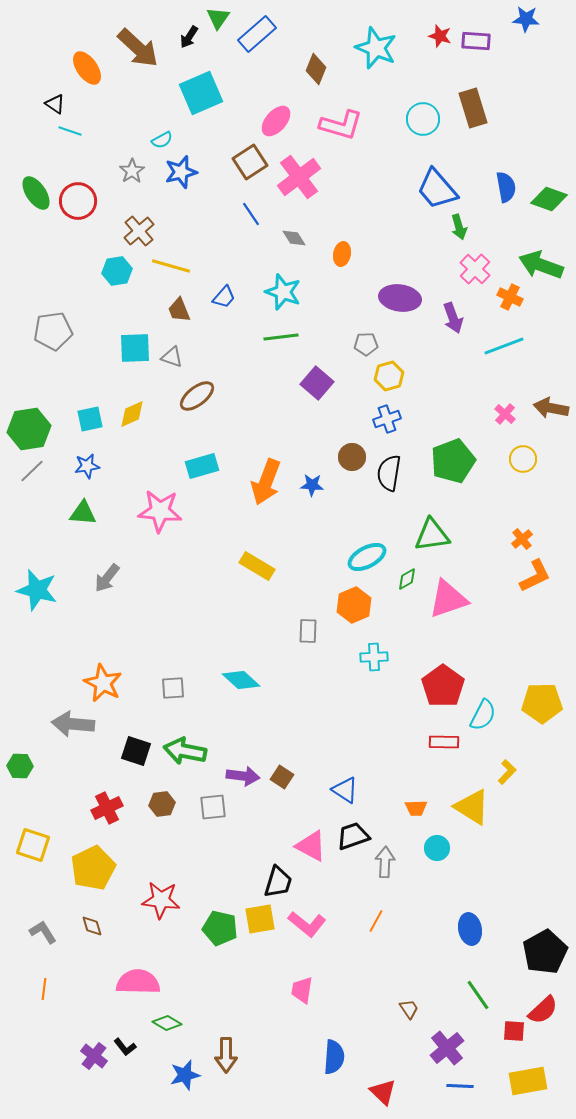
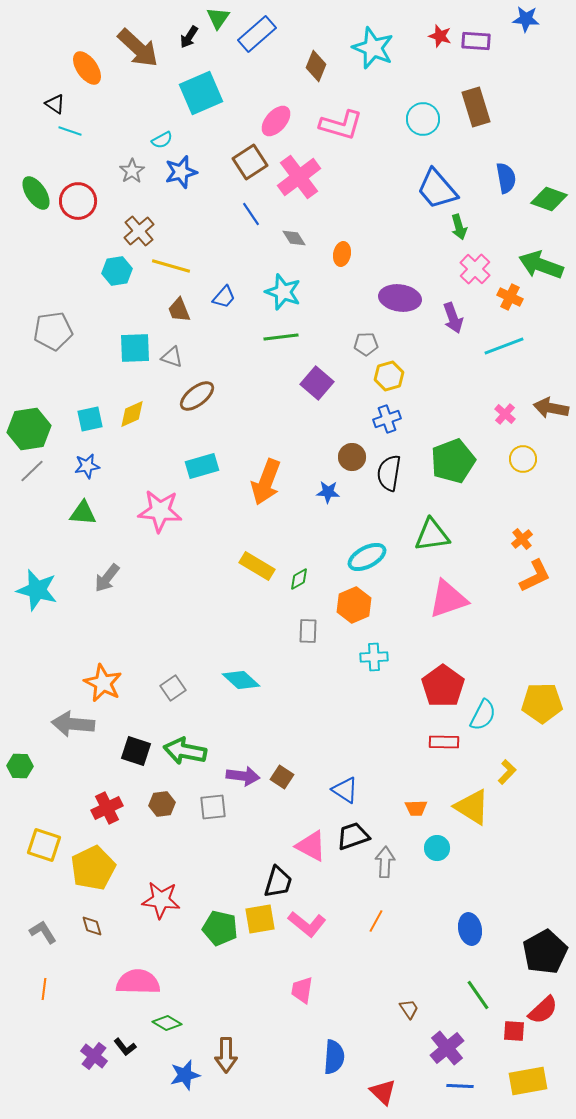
cyan star at (376, 48): moved 3 px left
brown diamond at (316, 69): moved 3 px up
brown rectangle at (473, 108): moved 3 px right, 1 px up
blue semicircle at (506, 187): moved 9 px up
blue star at (312, 485): moved 16 px right, 7 px down
green diamond at (407, 579): moved 108 px left
gray square at (173, 688): rotated 30 degrees counterclockwise
yellow square at (33, 845): moved 11 px right
